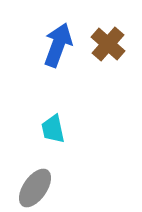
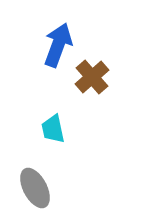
brown cross: moved 16 px left, 33 px down; rotated 8 degrees clockwise
gray ellipse: rotated 63 degrees counterclockwise
